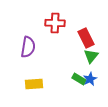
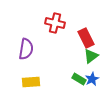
red cross: rotated 12 degrees clockwise
purple semicircle: moved 2 px left, 2 px down
green triangle: rotated 14 degrees clockwise
blue star: moved 2 px right
yellow rectangle: moved 3 px left, 2 px up
